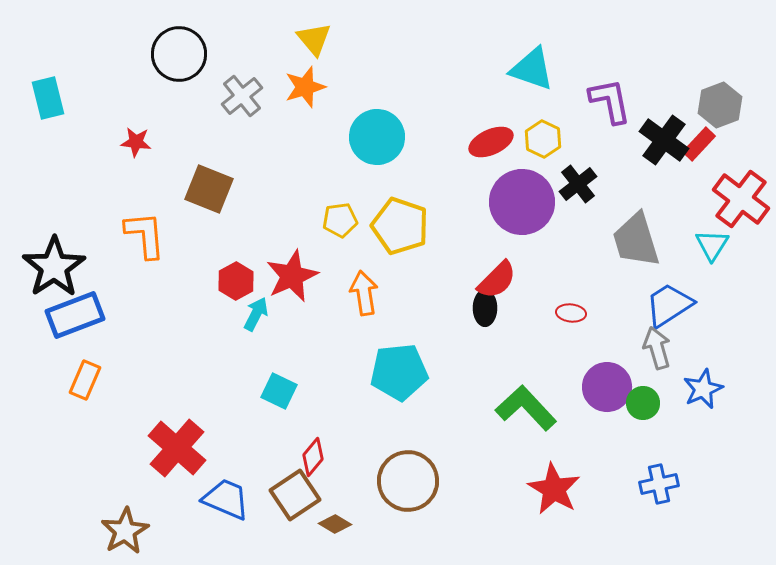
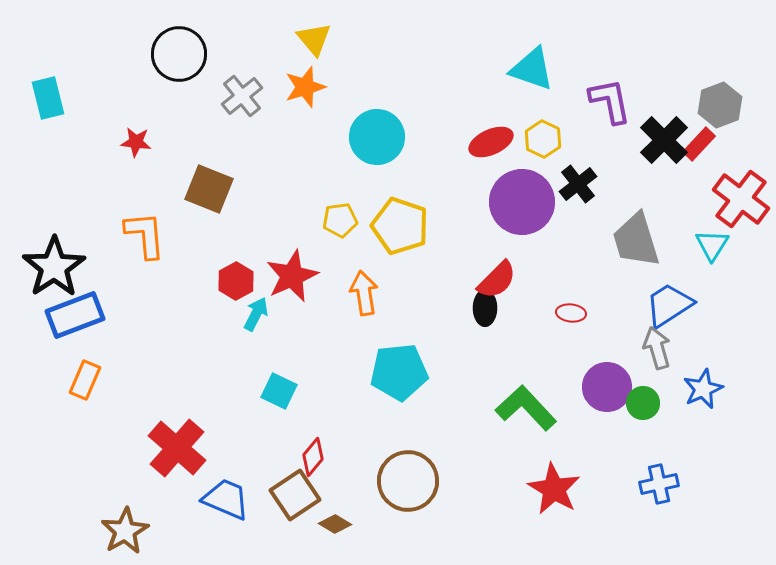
black cross at (664, 140): rotated 9 degrees clockwise
